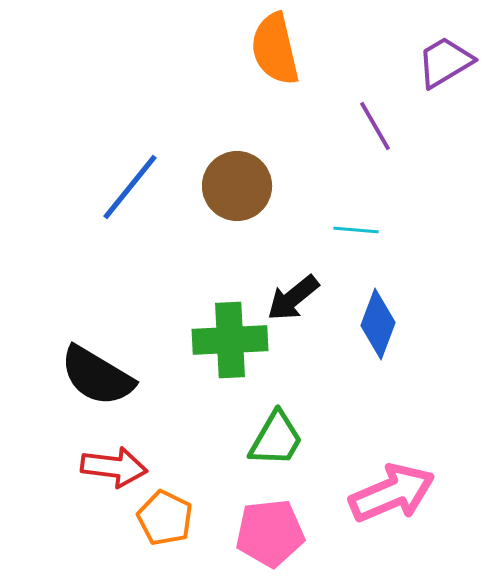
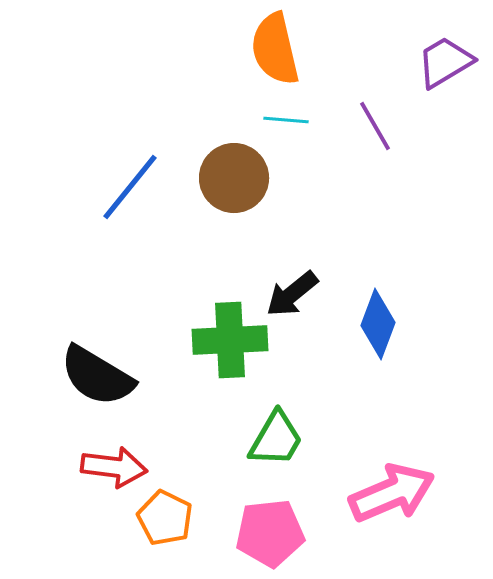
brown circle: moved 3 px left, 8 px up
cyan line: moved 70 px left, 110 px up
black arrow: moved 1 px left, 4 px up
